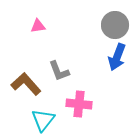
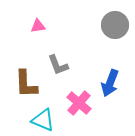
blue arrow: moved 7 px left, 26 px down
gray L-shape: moved 1 px left, 6 px up
brown L-shape: rotated 140 degrees counterclockwise
pink cross: moved 1 px up; rotated 35 degrees clockwise
cyan triangle: rotated 45 degrees counterclockwise
